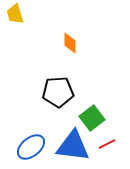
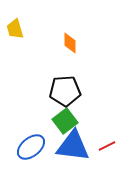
yellow trapezoid: moved 15 px down
black pentagon: moved 7 px right, 1 px up
green square: moved 27 px left, 3 px down
red line: moved 2 px down
